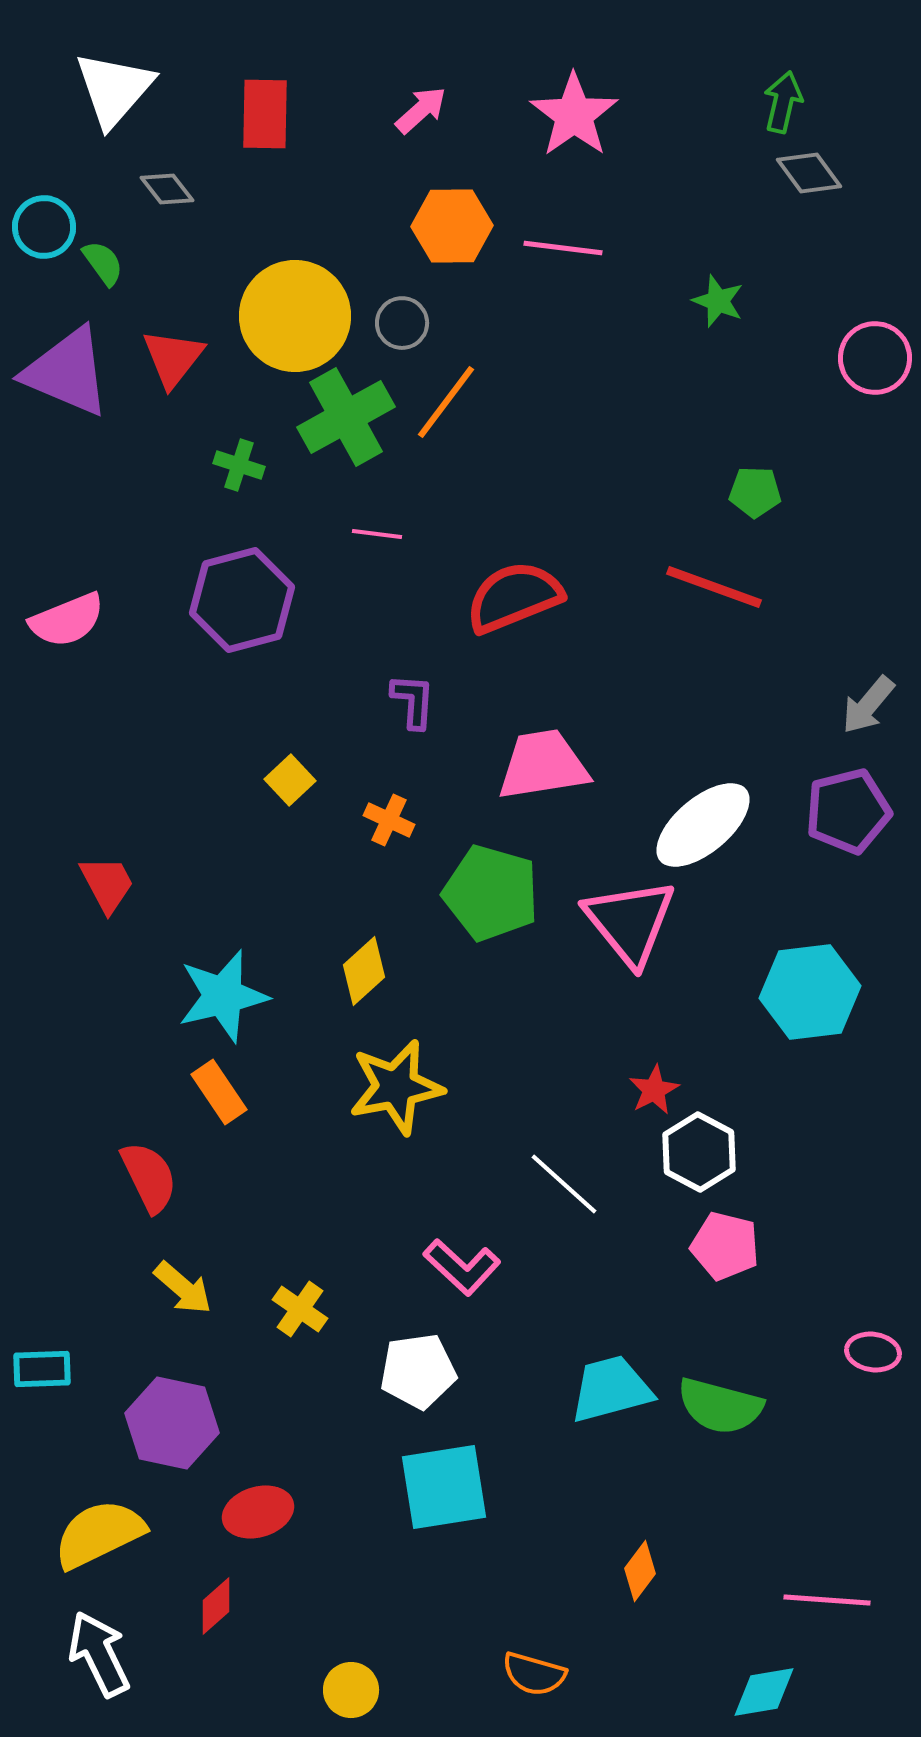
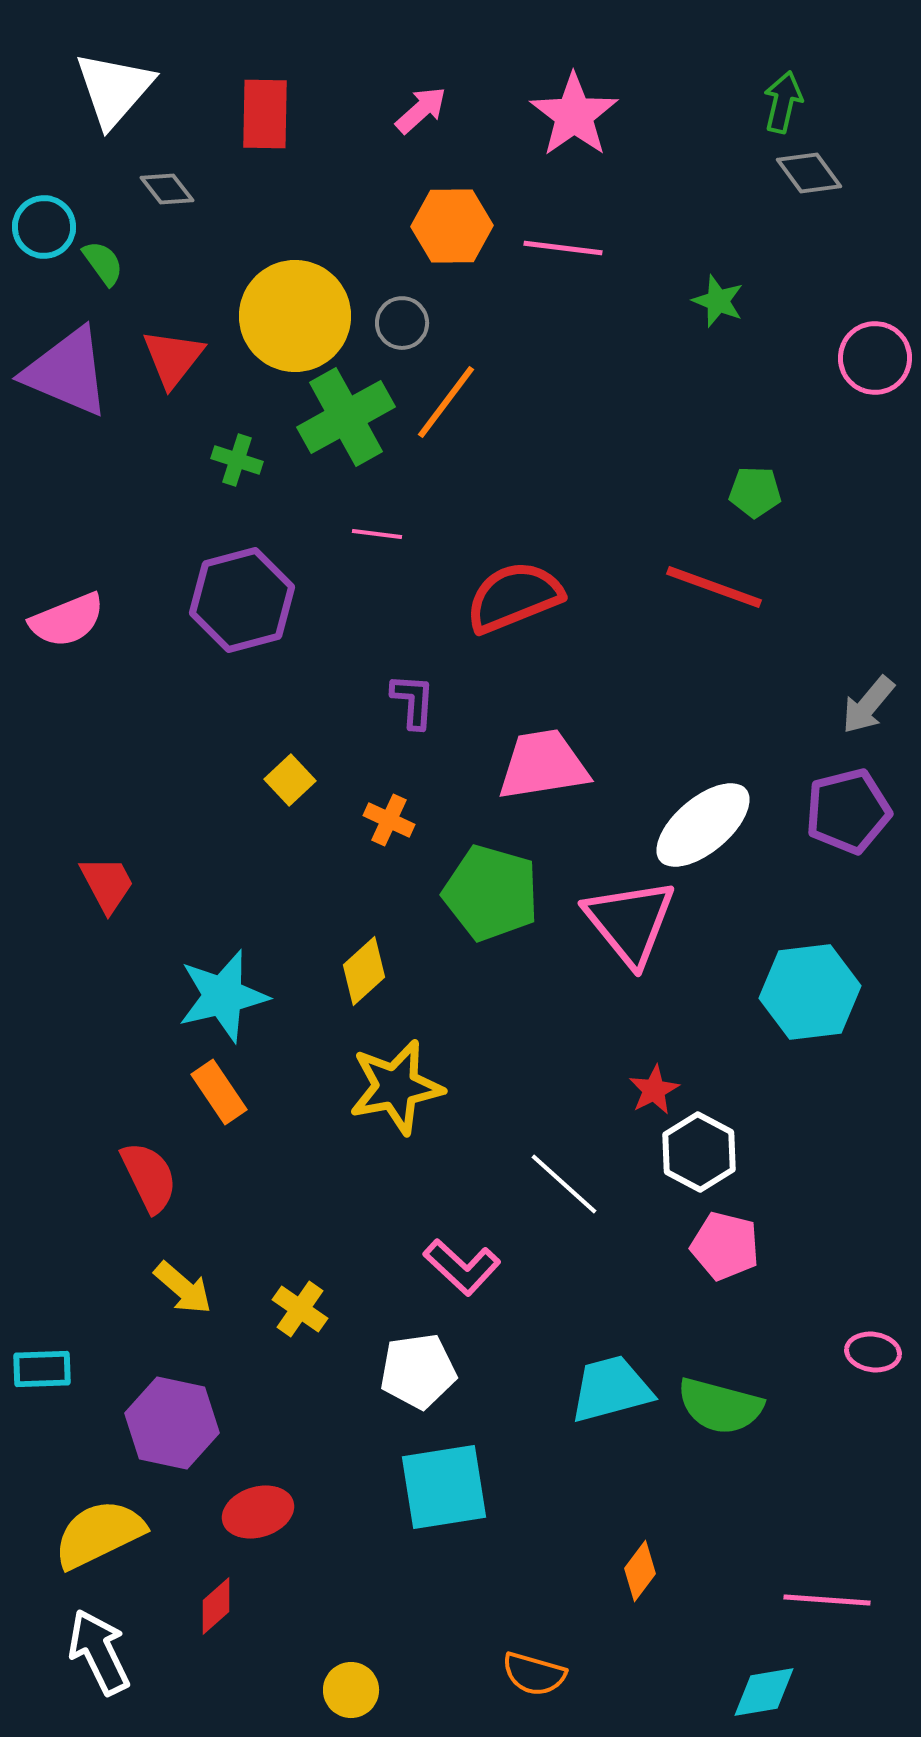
green cross at (239, 465): moved 2 px left, 5 px up
white arrow at (99, 1654): moved 2 px up
